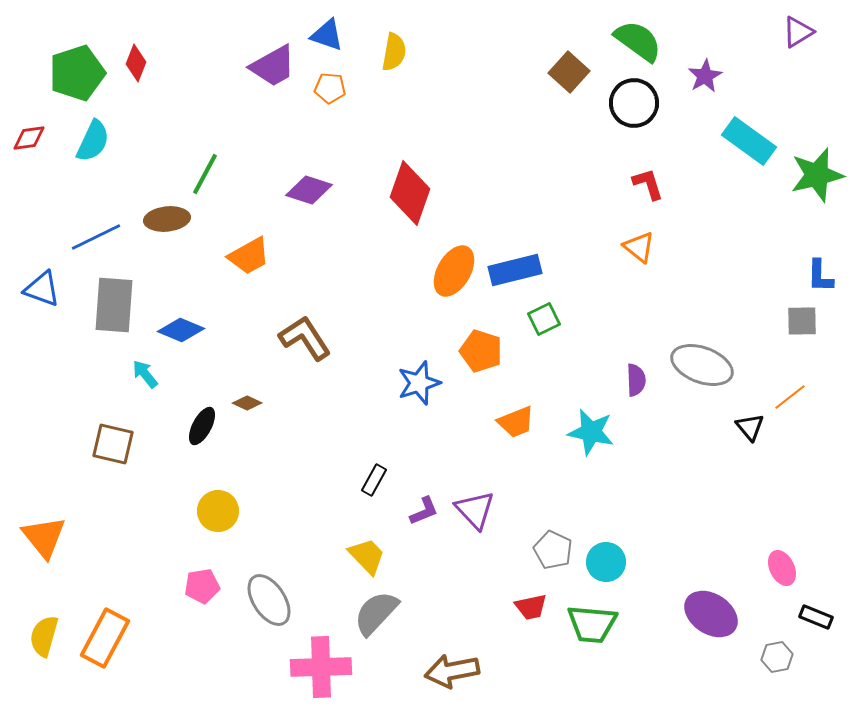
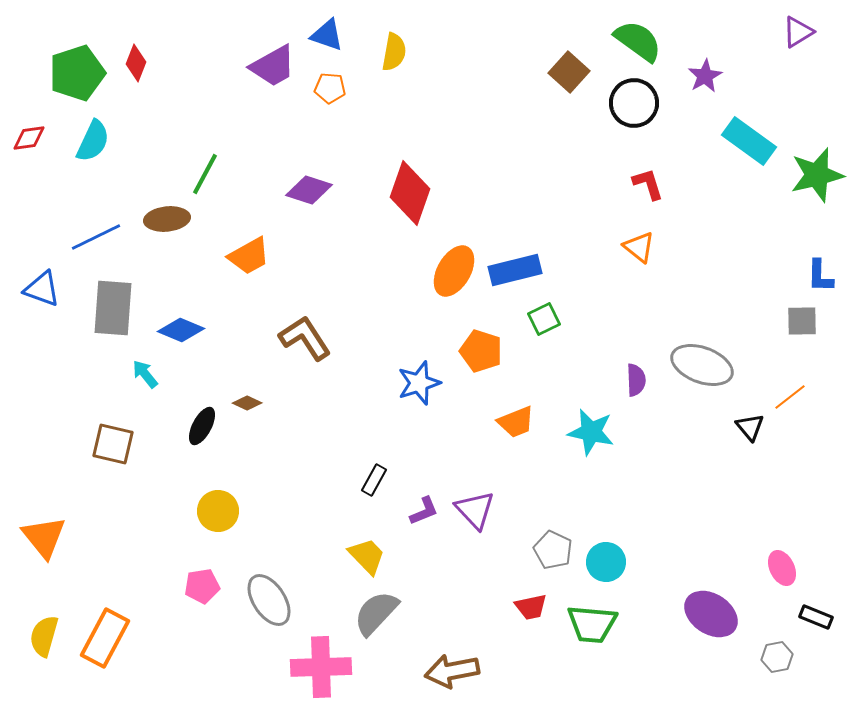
gray rectangle at (114, 305): moved 1 px left, 3 px down
